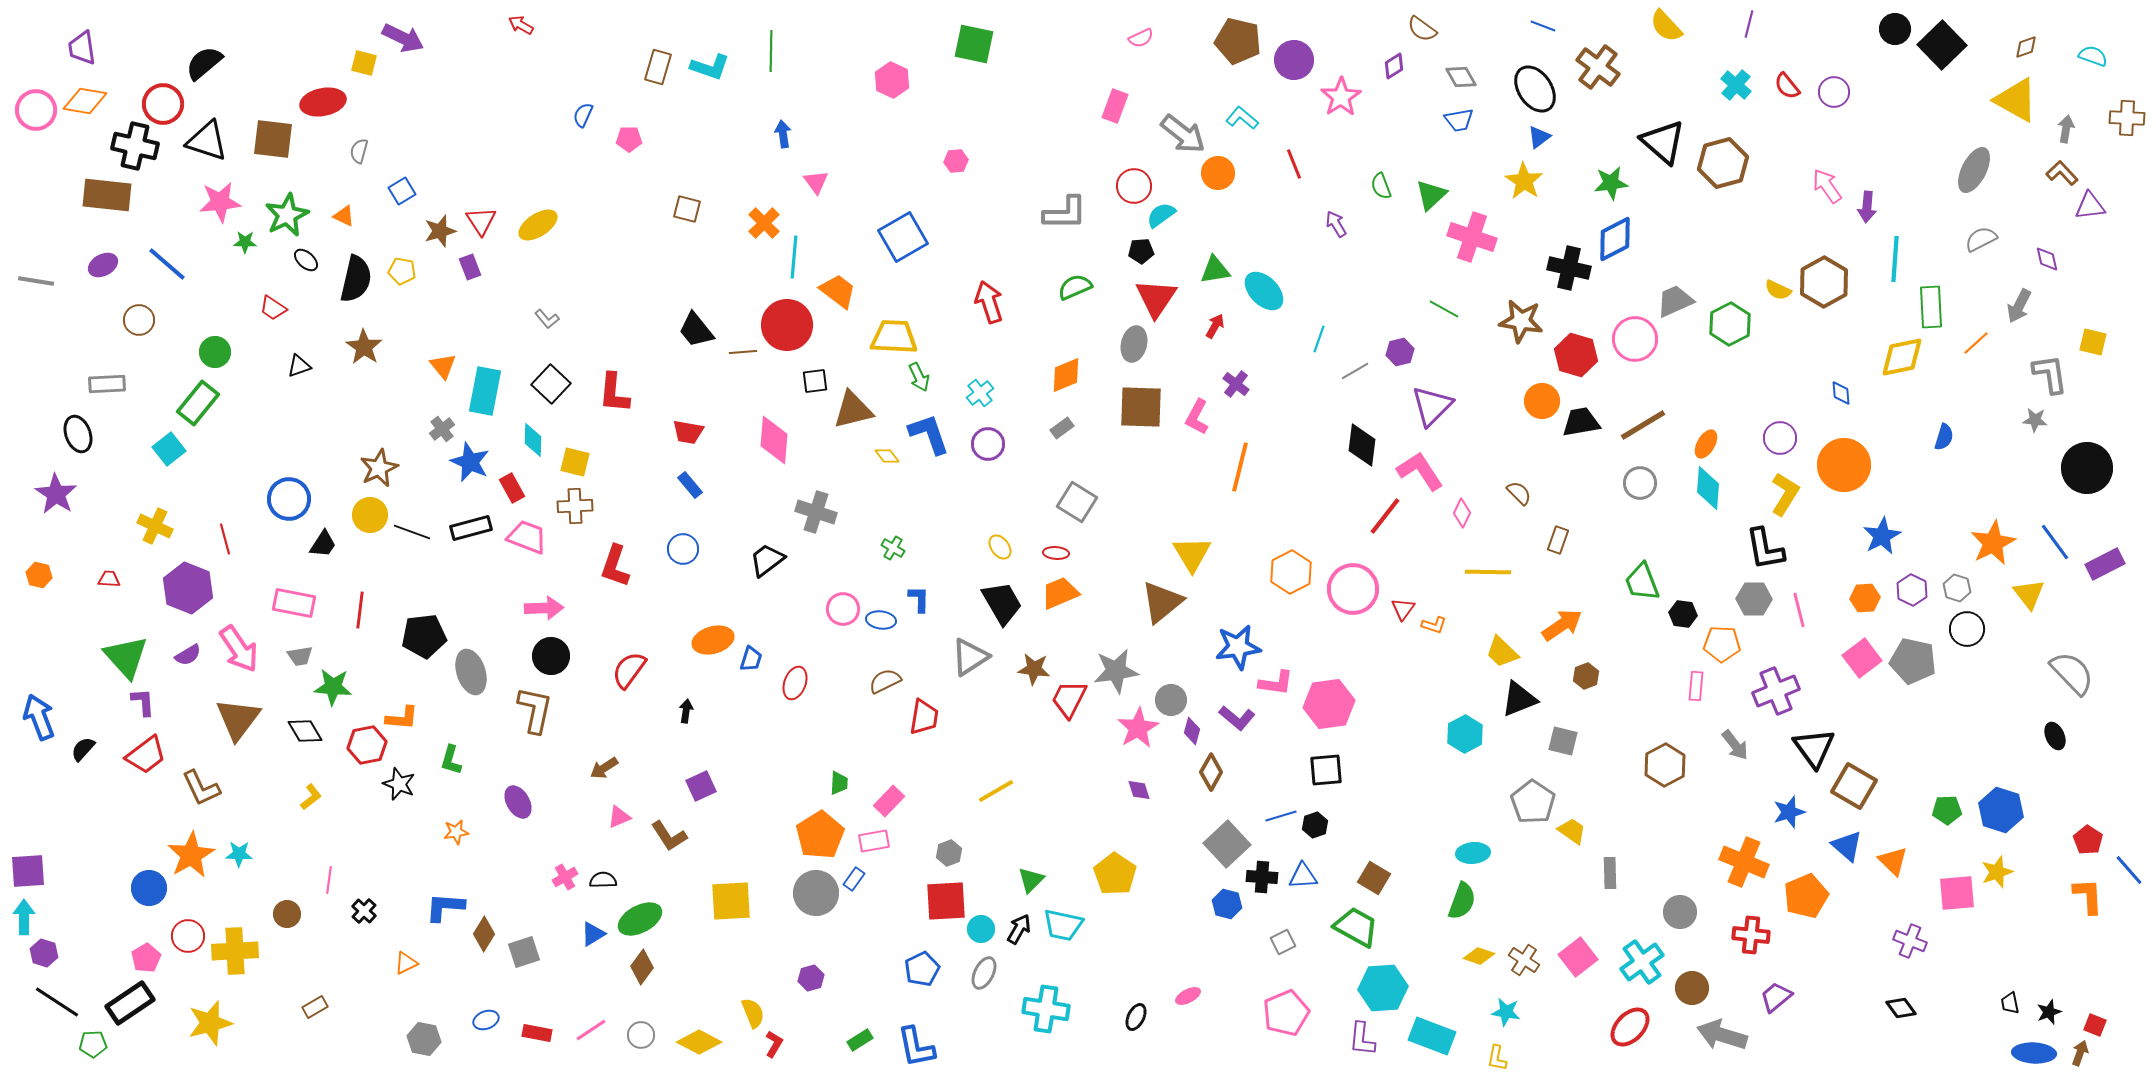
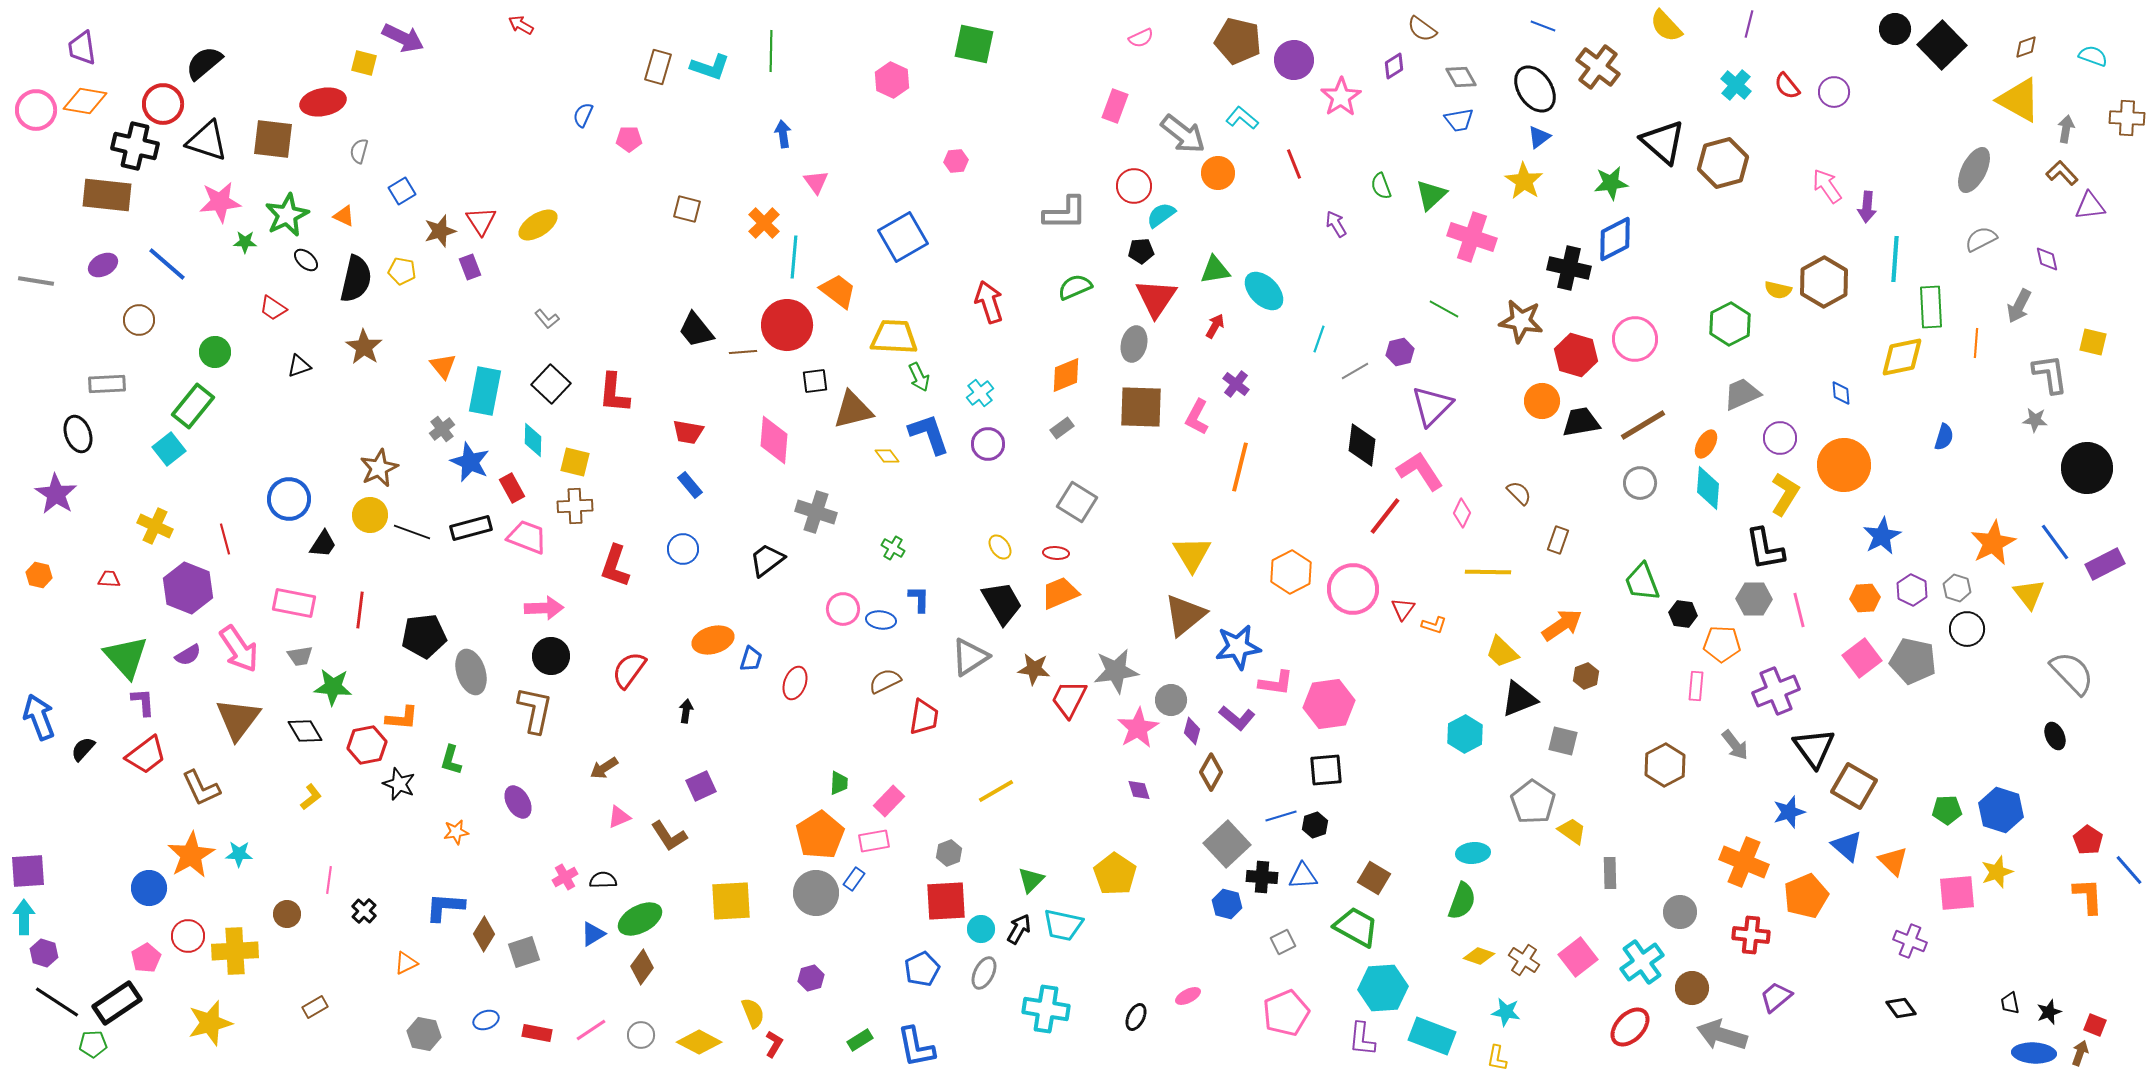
yellow triangle at (2016, 100): moved 3 px right
yellow semicircle at (1778, 290): rotated 12 degrees counterclockwise
gray trapezoid at (1675, 301): moved 67 px right, 93 px down
orange line at (1976, 343): rotated 44 degrees counterclockwise
green rectangle at (198, 403): moved 5 px left, 3 px down
brown triangle at (1162, 602): moved 23 px right, 13 px down
black rectangle at (130, 1003): moved 13 px left
gray hexagon at (424, 1039): moved 5 px up
